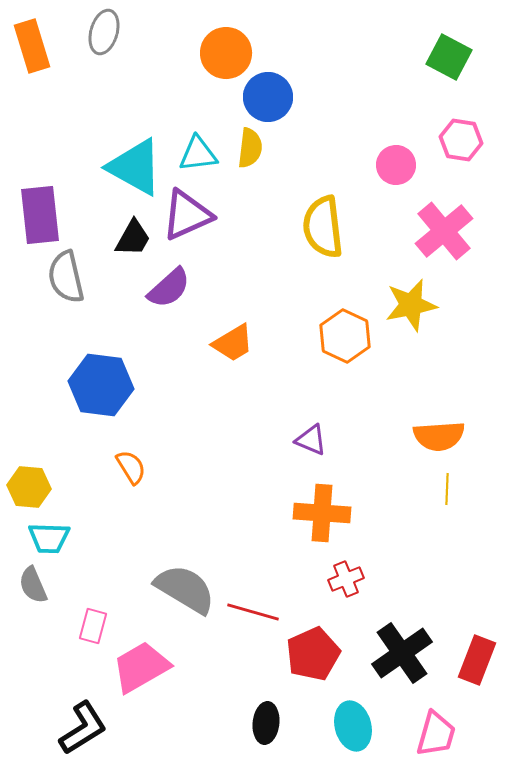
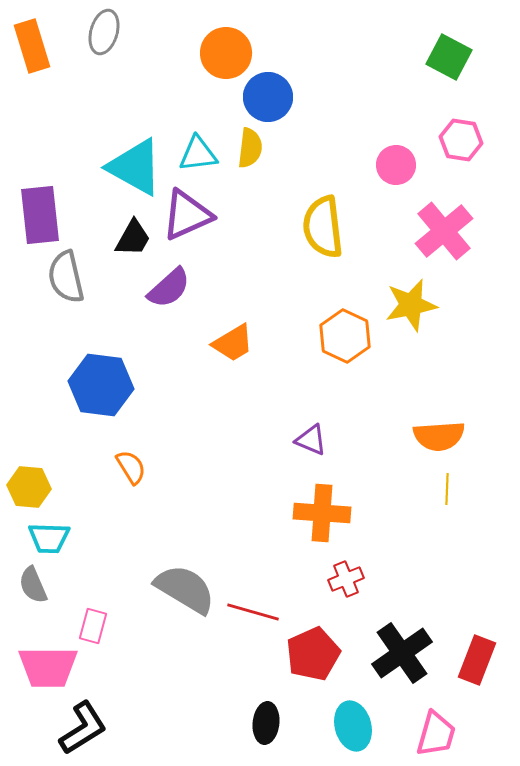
pink trapezoid at (141, 667): moved 93 px left; rotated 150 degrees counterclockwise
